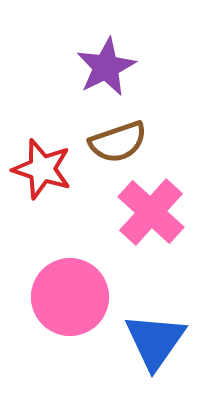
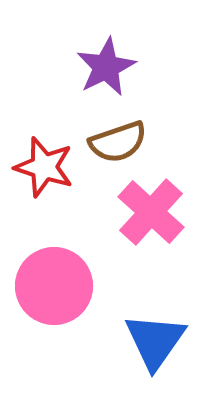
red star: moved 2 px right, 2 px up
pink circle: moved 16 px left, 11 px up
